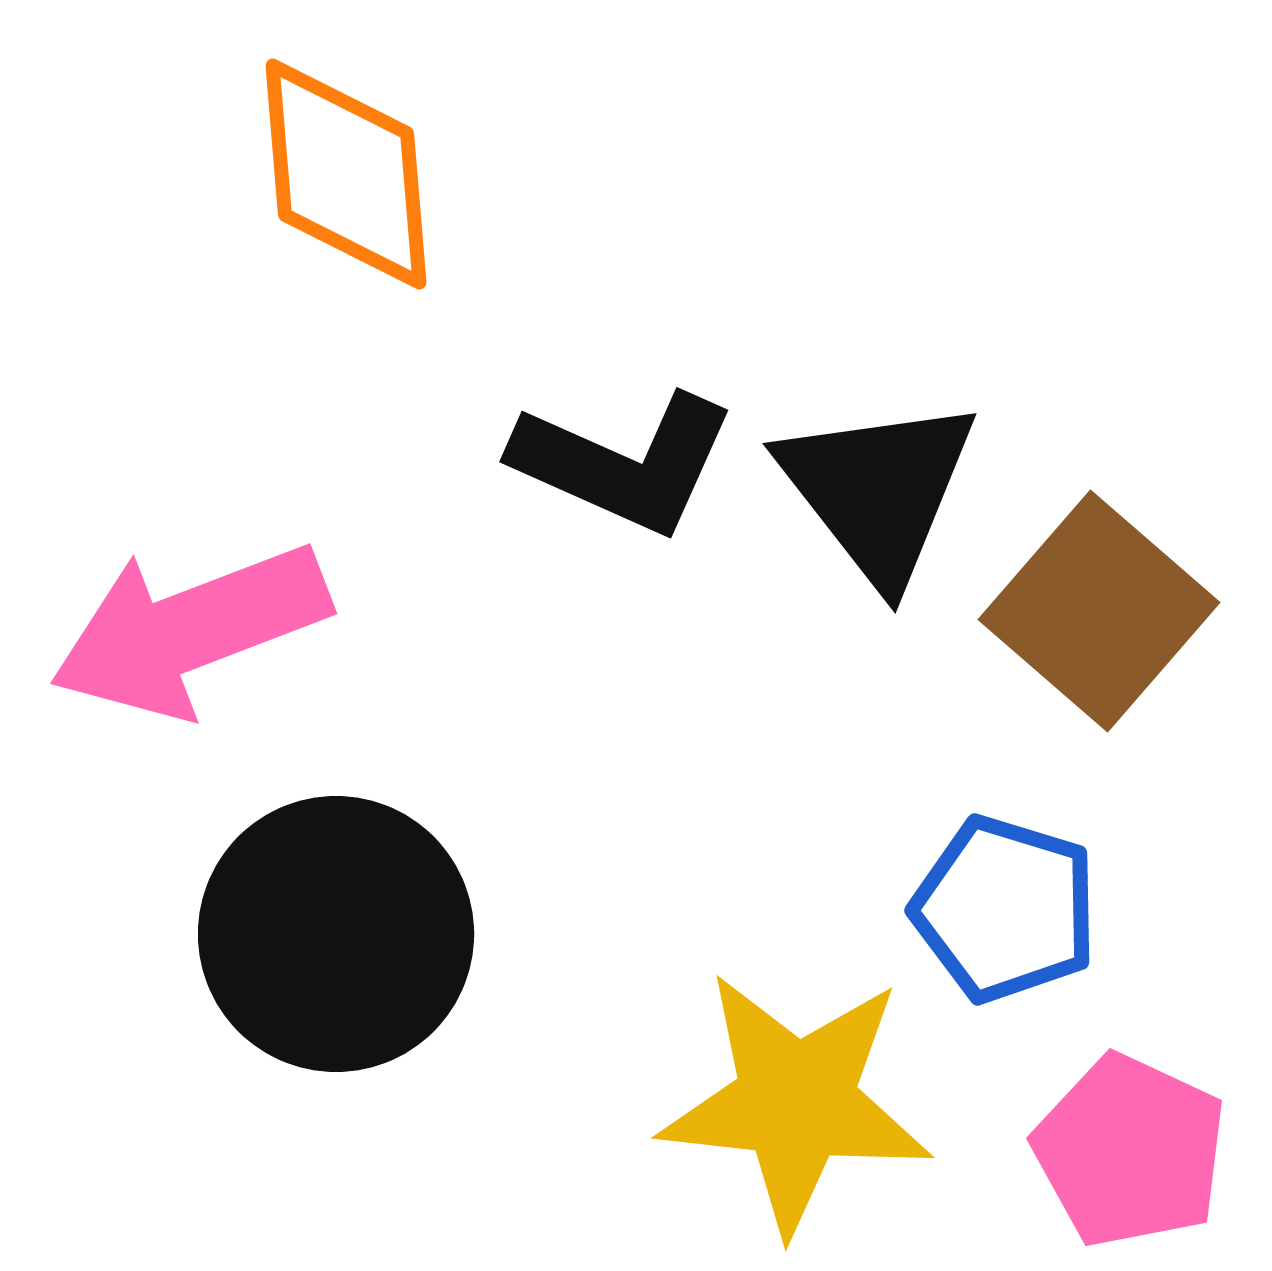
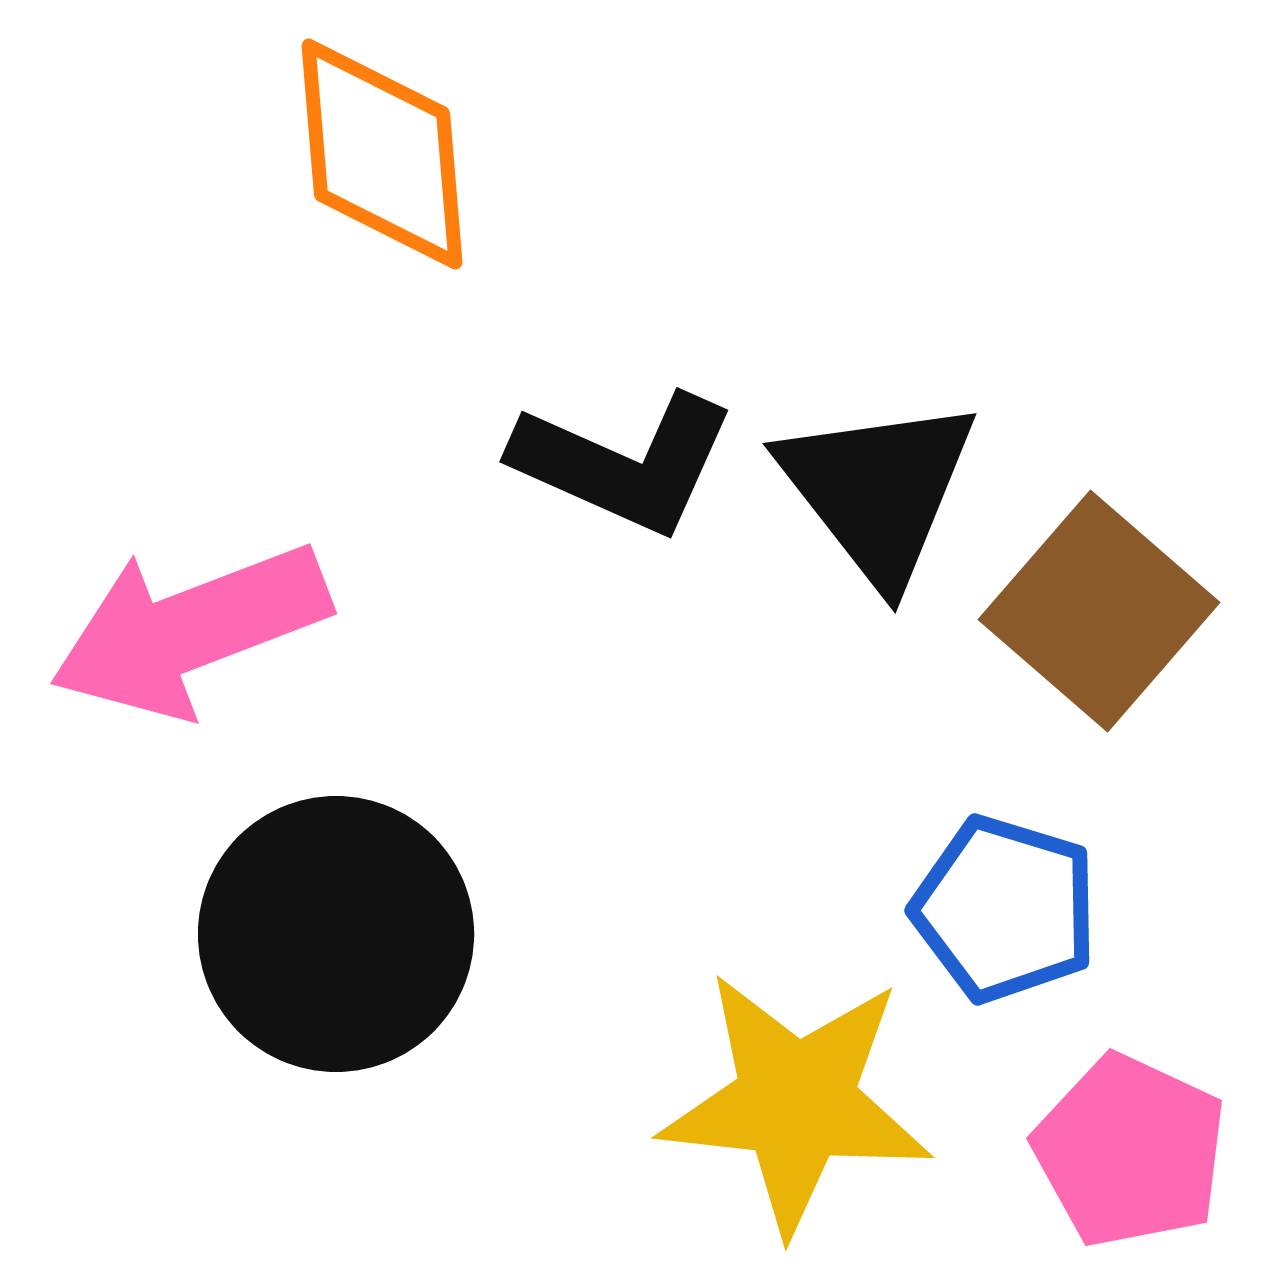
orange diamond: moved 36 px right, 20 px up
